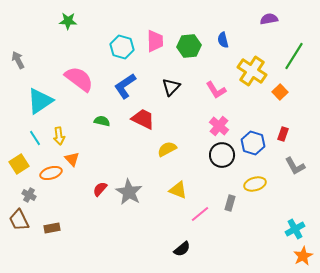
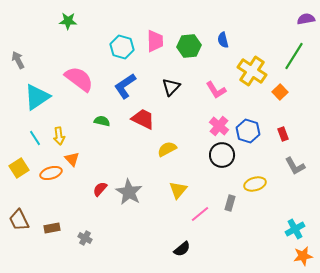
purple semicircle: moved 37 px right
cyan triangle: moved 3 px left, 4 px up
red rectangle: rotated 40 degrees counterclockwise
blue hexagon: moved 5 px left, 12 px up
yellow square: moved 4 px down
yellow triangle: rotated 48 degrees clockwise
gray cross: moved 56 px right, 43 px down
orange star: rotated 18 degrees clockwise
